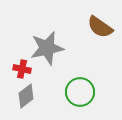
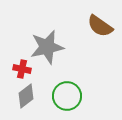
brown semicircle: moved 1 px up
gray star: moved 1 px up
green circle: moved 13 px left, 4 px down
